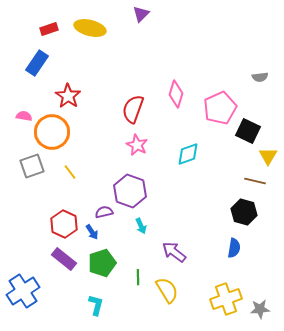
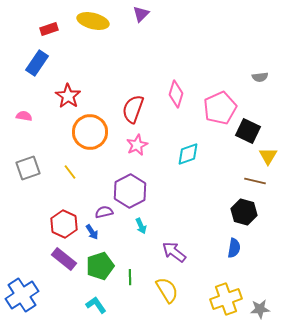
yellow ellipse: moved 3 px right, 7 px up
orange circle: moved 38 px right
pink star: rotated 20 degrees clockwise
gray square: moved 4 px left, 2 px down
purple hexagon: rotated 12 degrees clockwise
green pentagon: moved 2 px left, 3 px down
green line: moved 8 px left
blue cross: moved 1 px left, 4 px down
cyan L-shape: rotated 50 degrees counterclockwise
